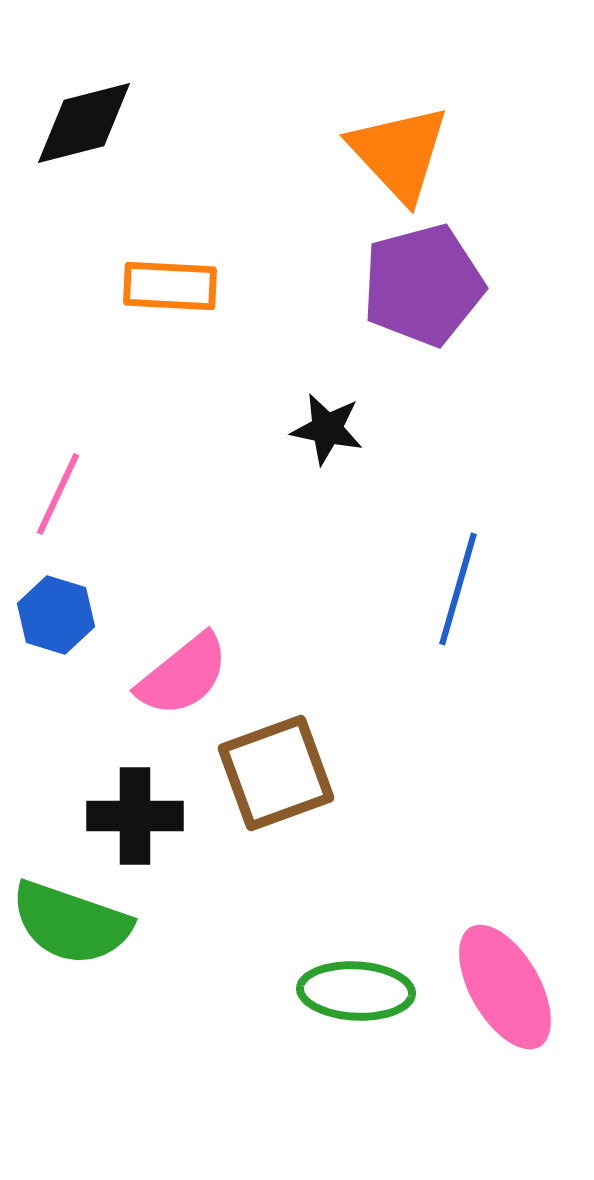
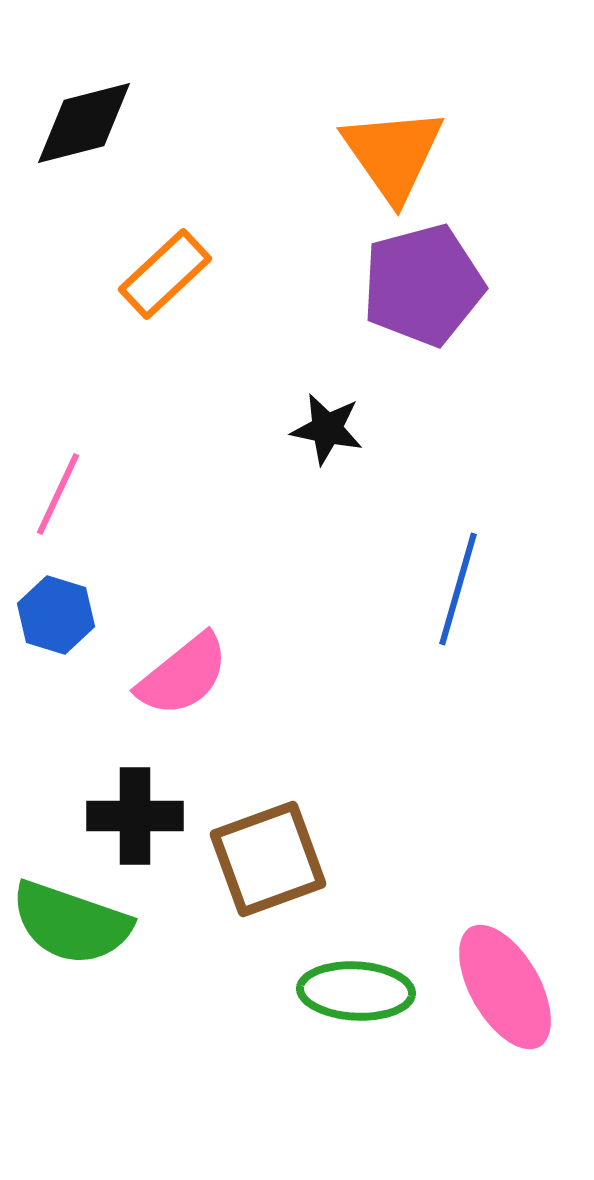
orange triangle: moved 6 px left, 1 px down; rotated 8 degrees clockwise
orange rectangle: moved 5 px left, 12 px up; rotated 46 degrees counterclockwise
brown square: moved 8 px left, 86 px down
